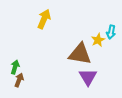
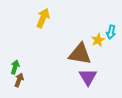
yellow arrow: moved 1 px left, 1 px up
